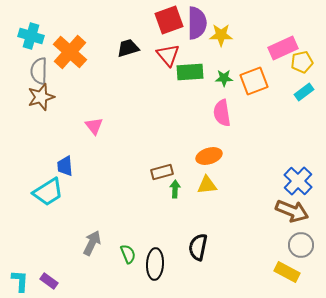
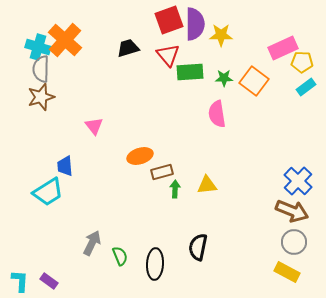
purple semicircle: moved 2 px left, 1 px down
cyan cross: moved 7 px right, 11 px down
orange cross: moved 5 px left, 12 px up
yellow pentagon: rotated 15 degrees clockwise
gray semicircle: moved 2 px right, 2 px up
orange square: rotated 32 degrees counterclockwise
cyan rectangle: moved 2 px right, 5 px up
pink semicircle: moved 5 px left, 1 px down
orange ellipse: moved 69 px left
gray circle: moved 7 px left, 3 px up
green semicircle: moved 8 px left, 2 px down
